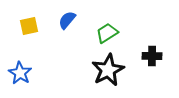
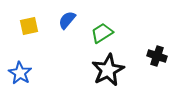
green trapezoid: moved 5 px left
black cross: moved 5 px right; rotated 18 degrees clockwise
